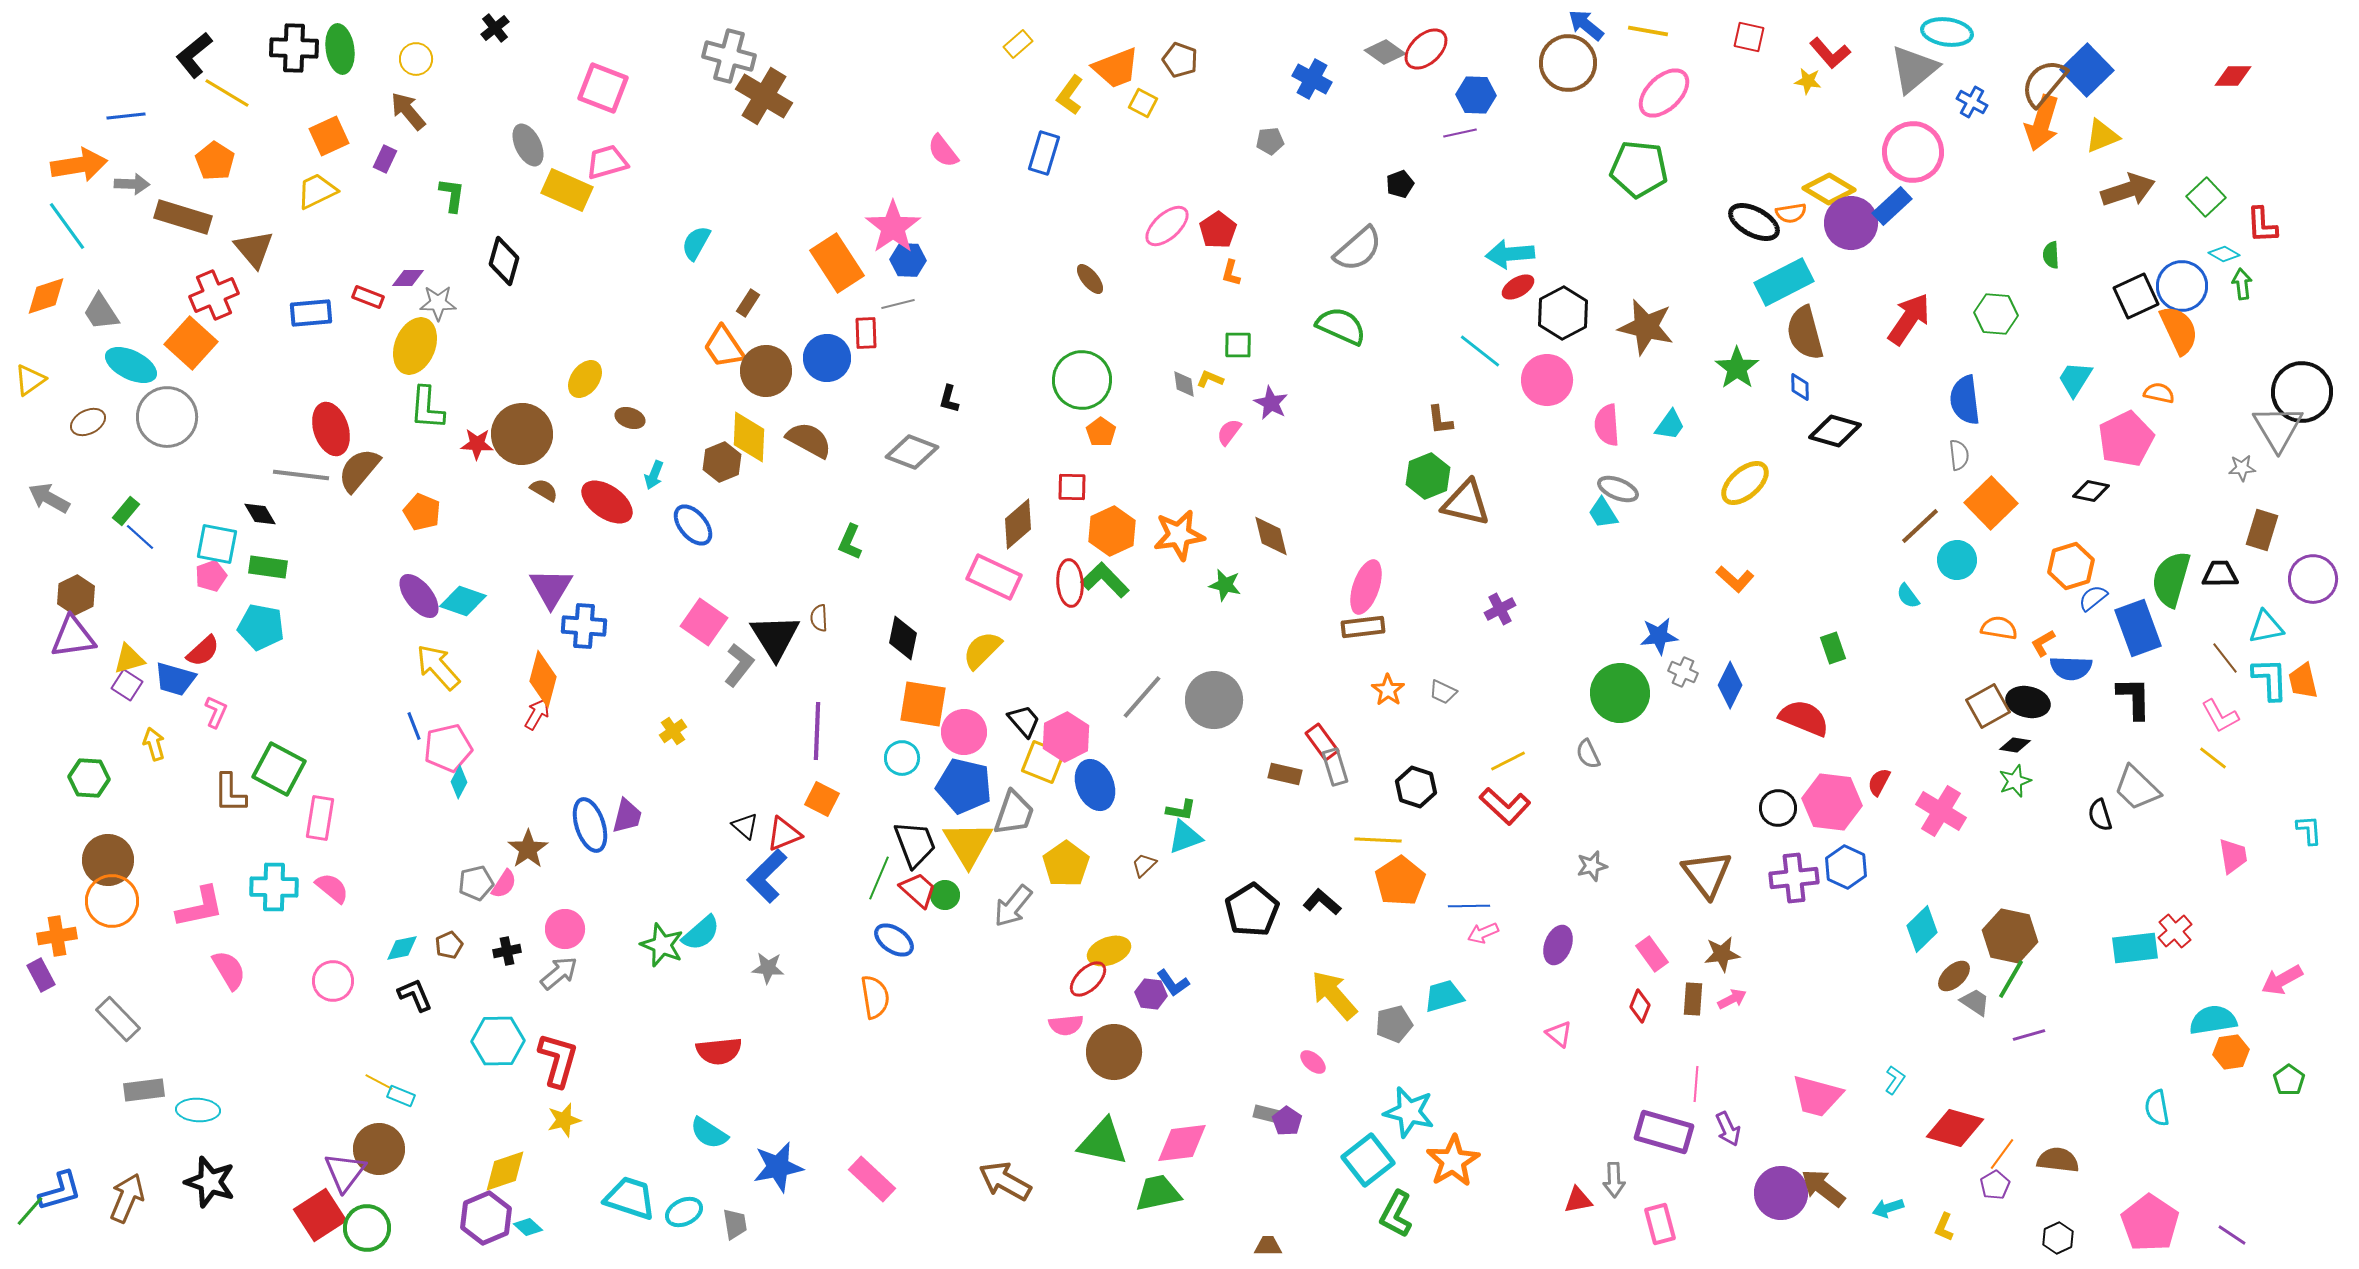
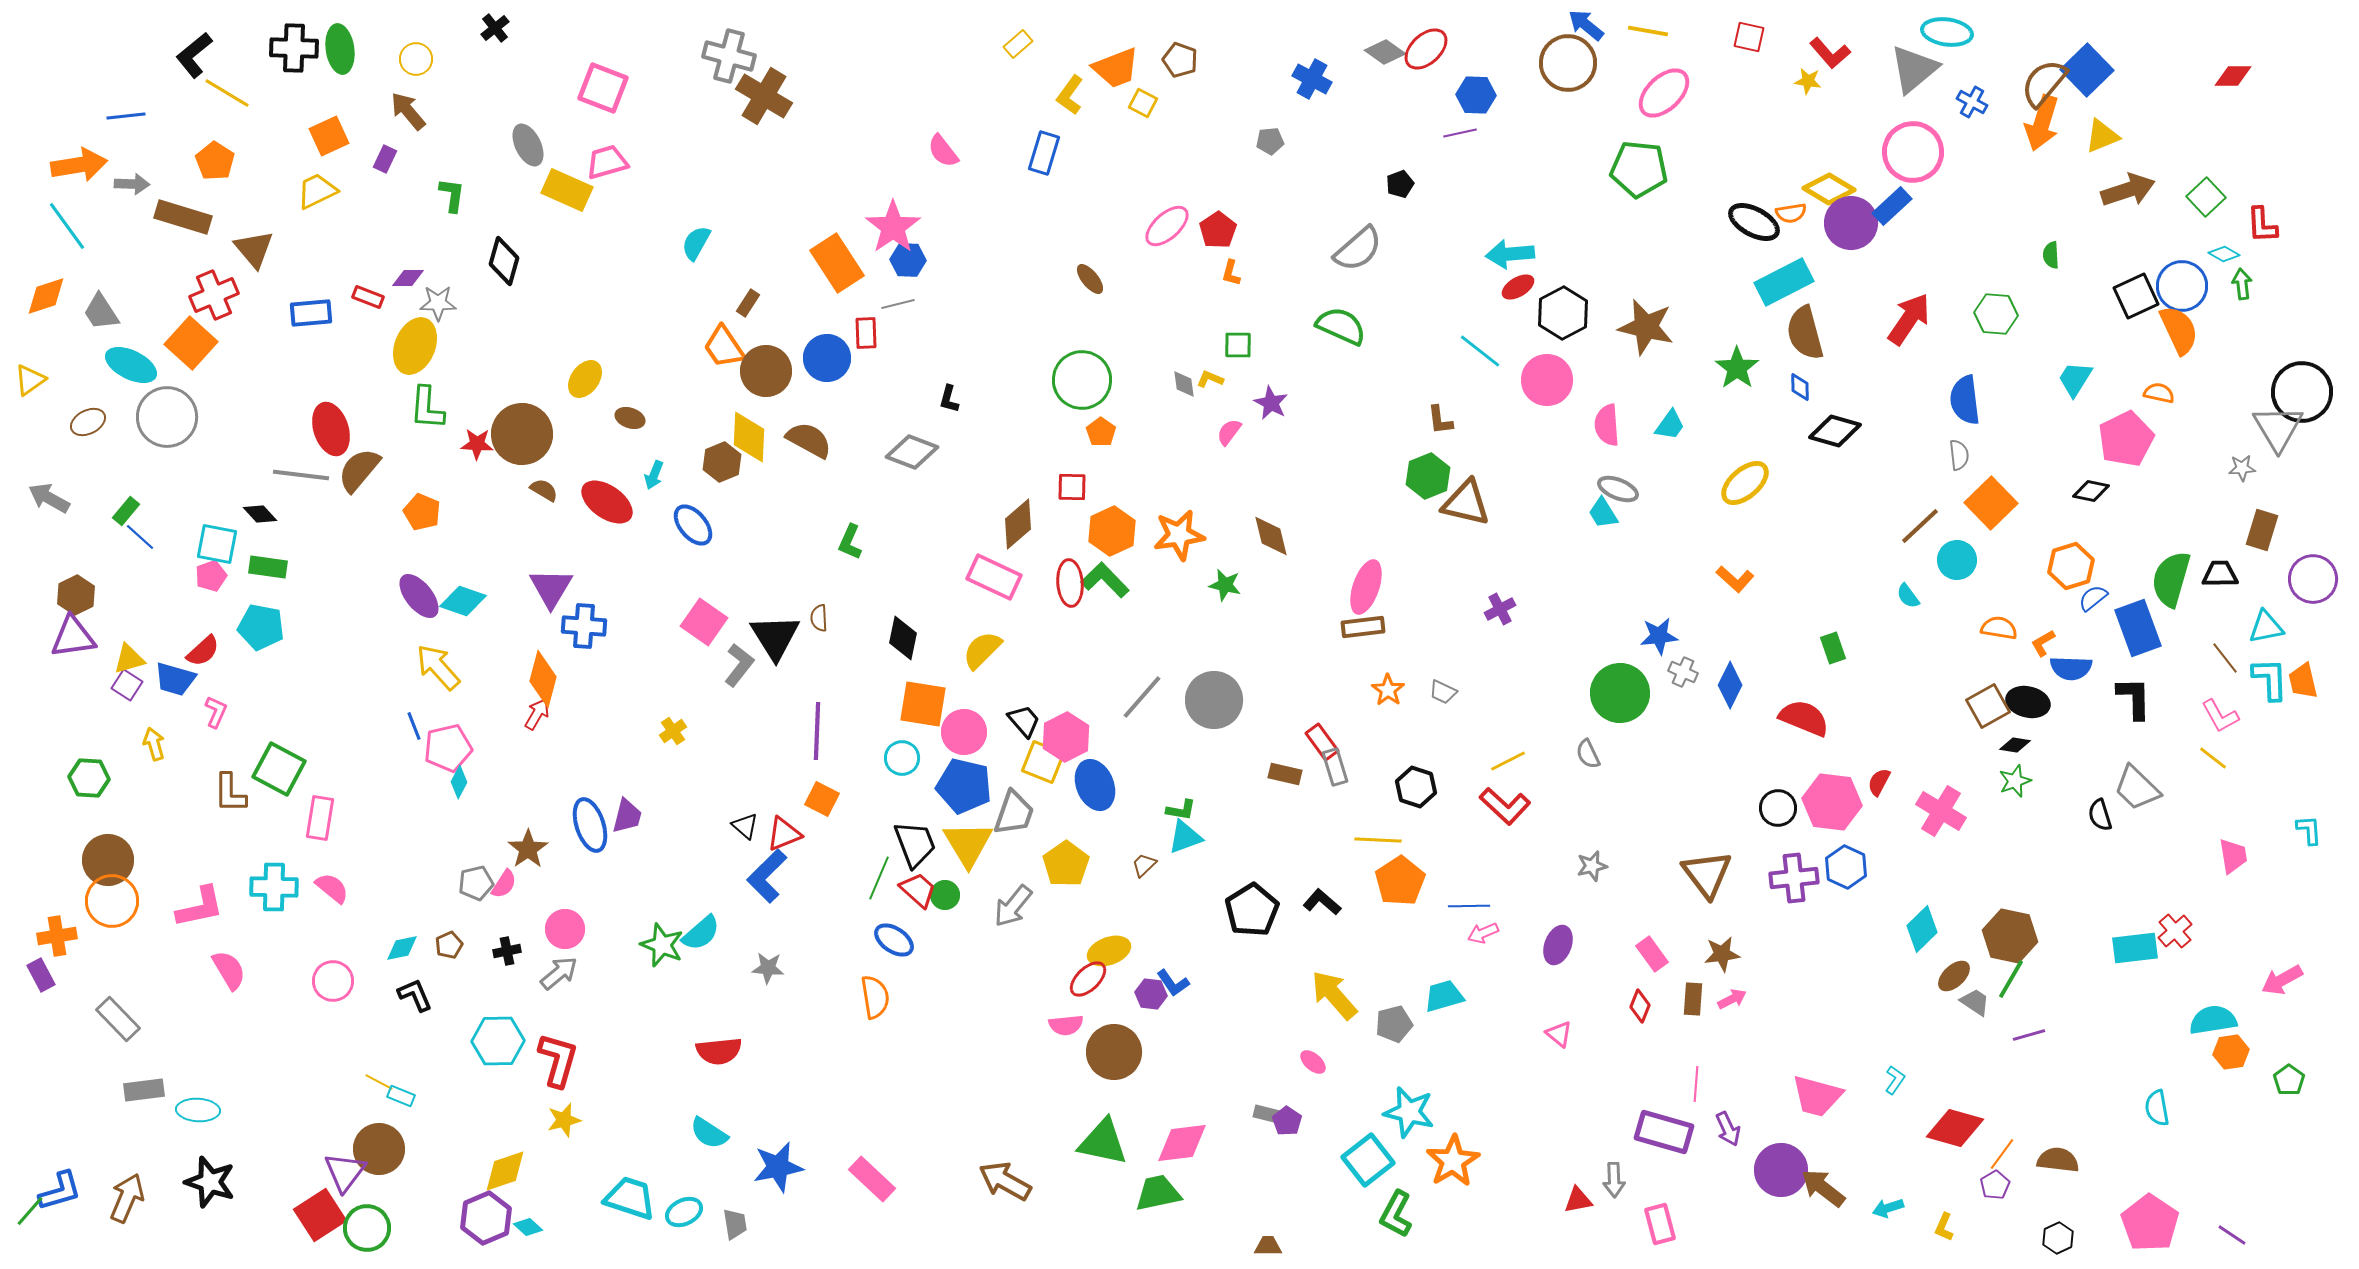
black diamond at (260, 514): rotated 12 degrees counterclockwise
purple circle at (1781, 1193): moved 23 px up
